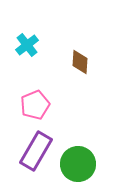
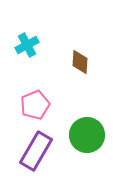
cyan cross: rotated 10 degrees clockwise
green circle: moved 9 px right, 29 px up
